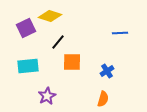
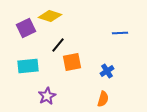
black line: moved 3 px down
orange square: rotated 12 degrees counterclockwise
